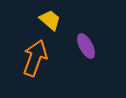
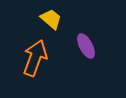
yellow trapezoid: moved 1 px right, 1 px up
